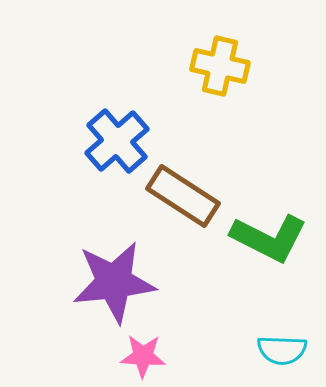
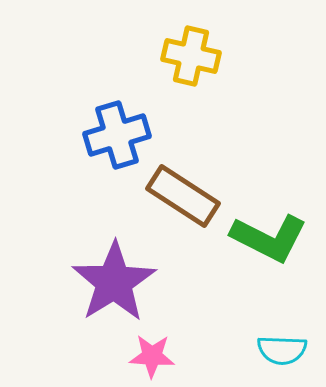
yellow cross: moved 29 px left, 10 px up
blue cross: moved 6 px up; rotated 24 degrees clockwise
purple star: rotated 26 degrees counterclockwise
pink star: moved 9 px right
